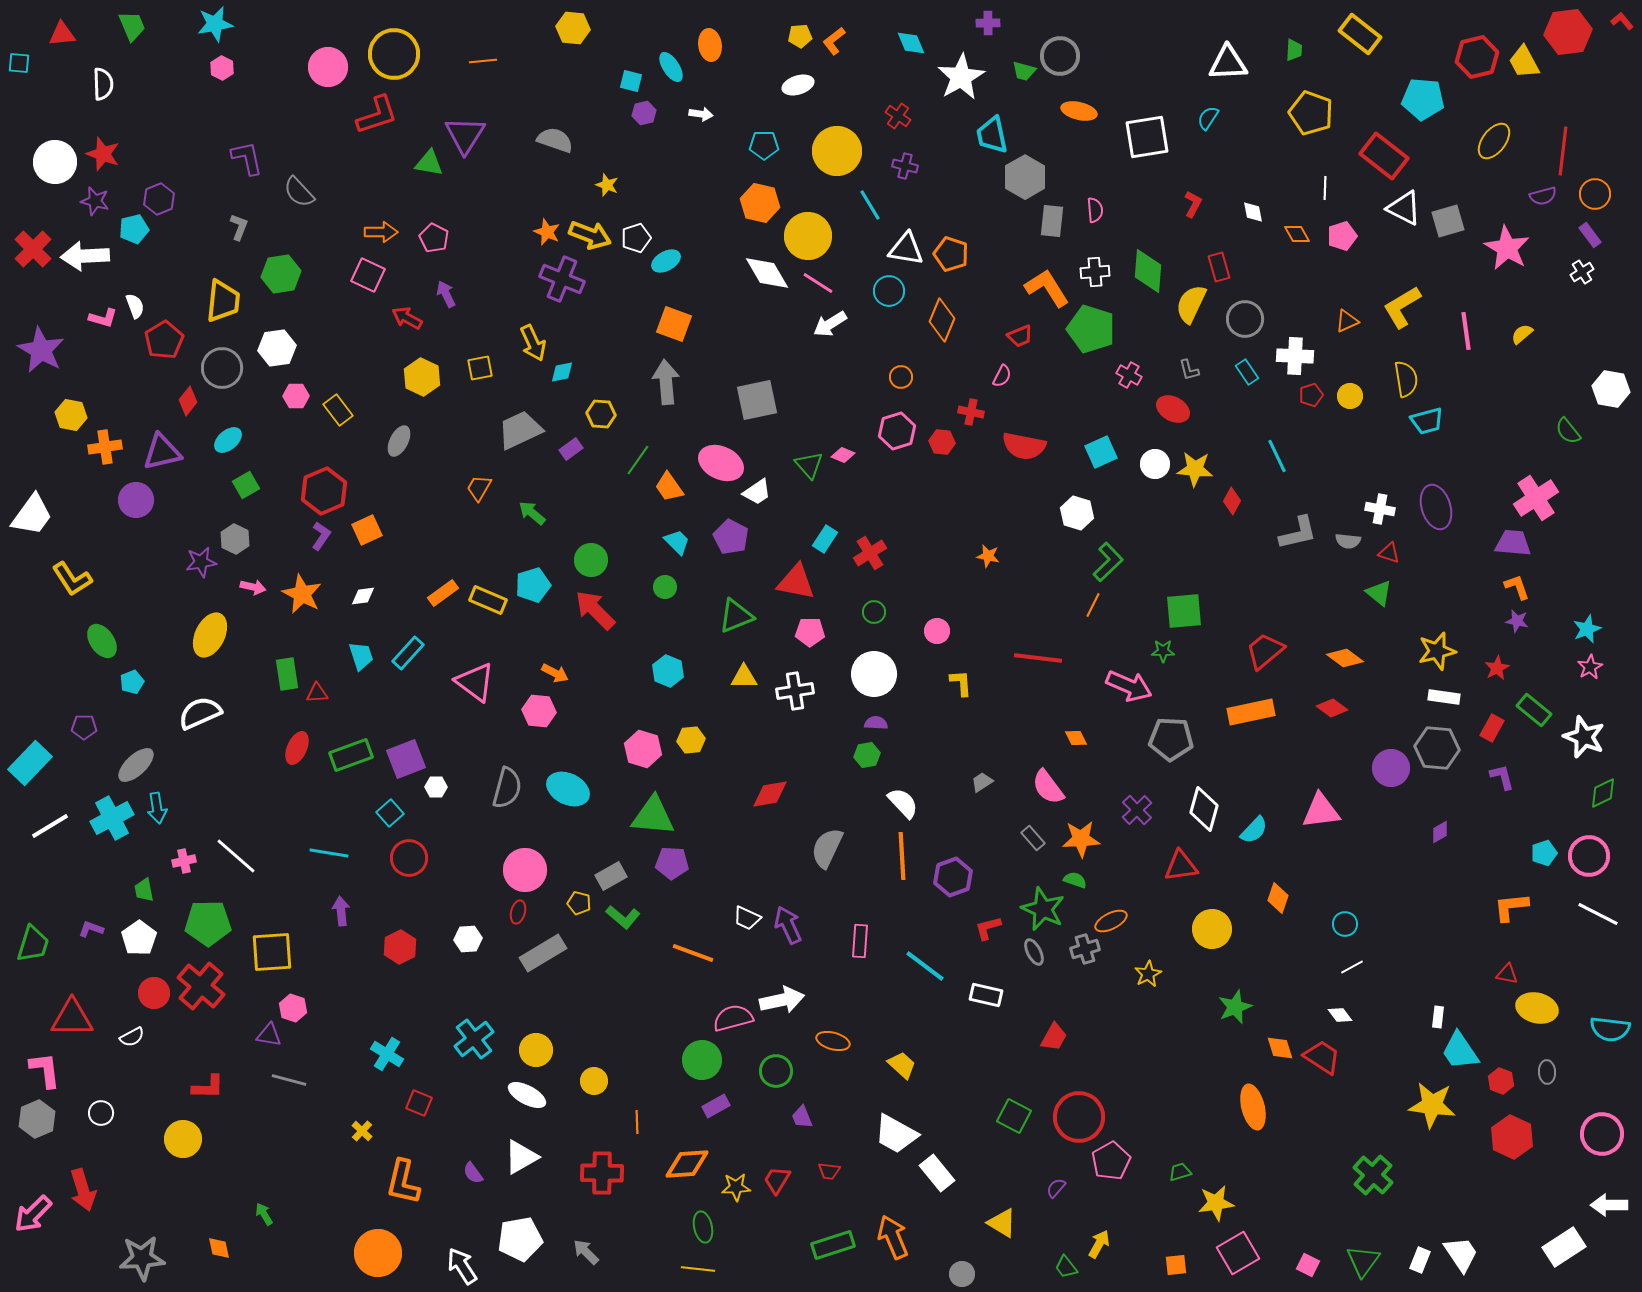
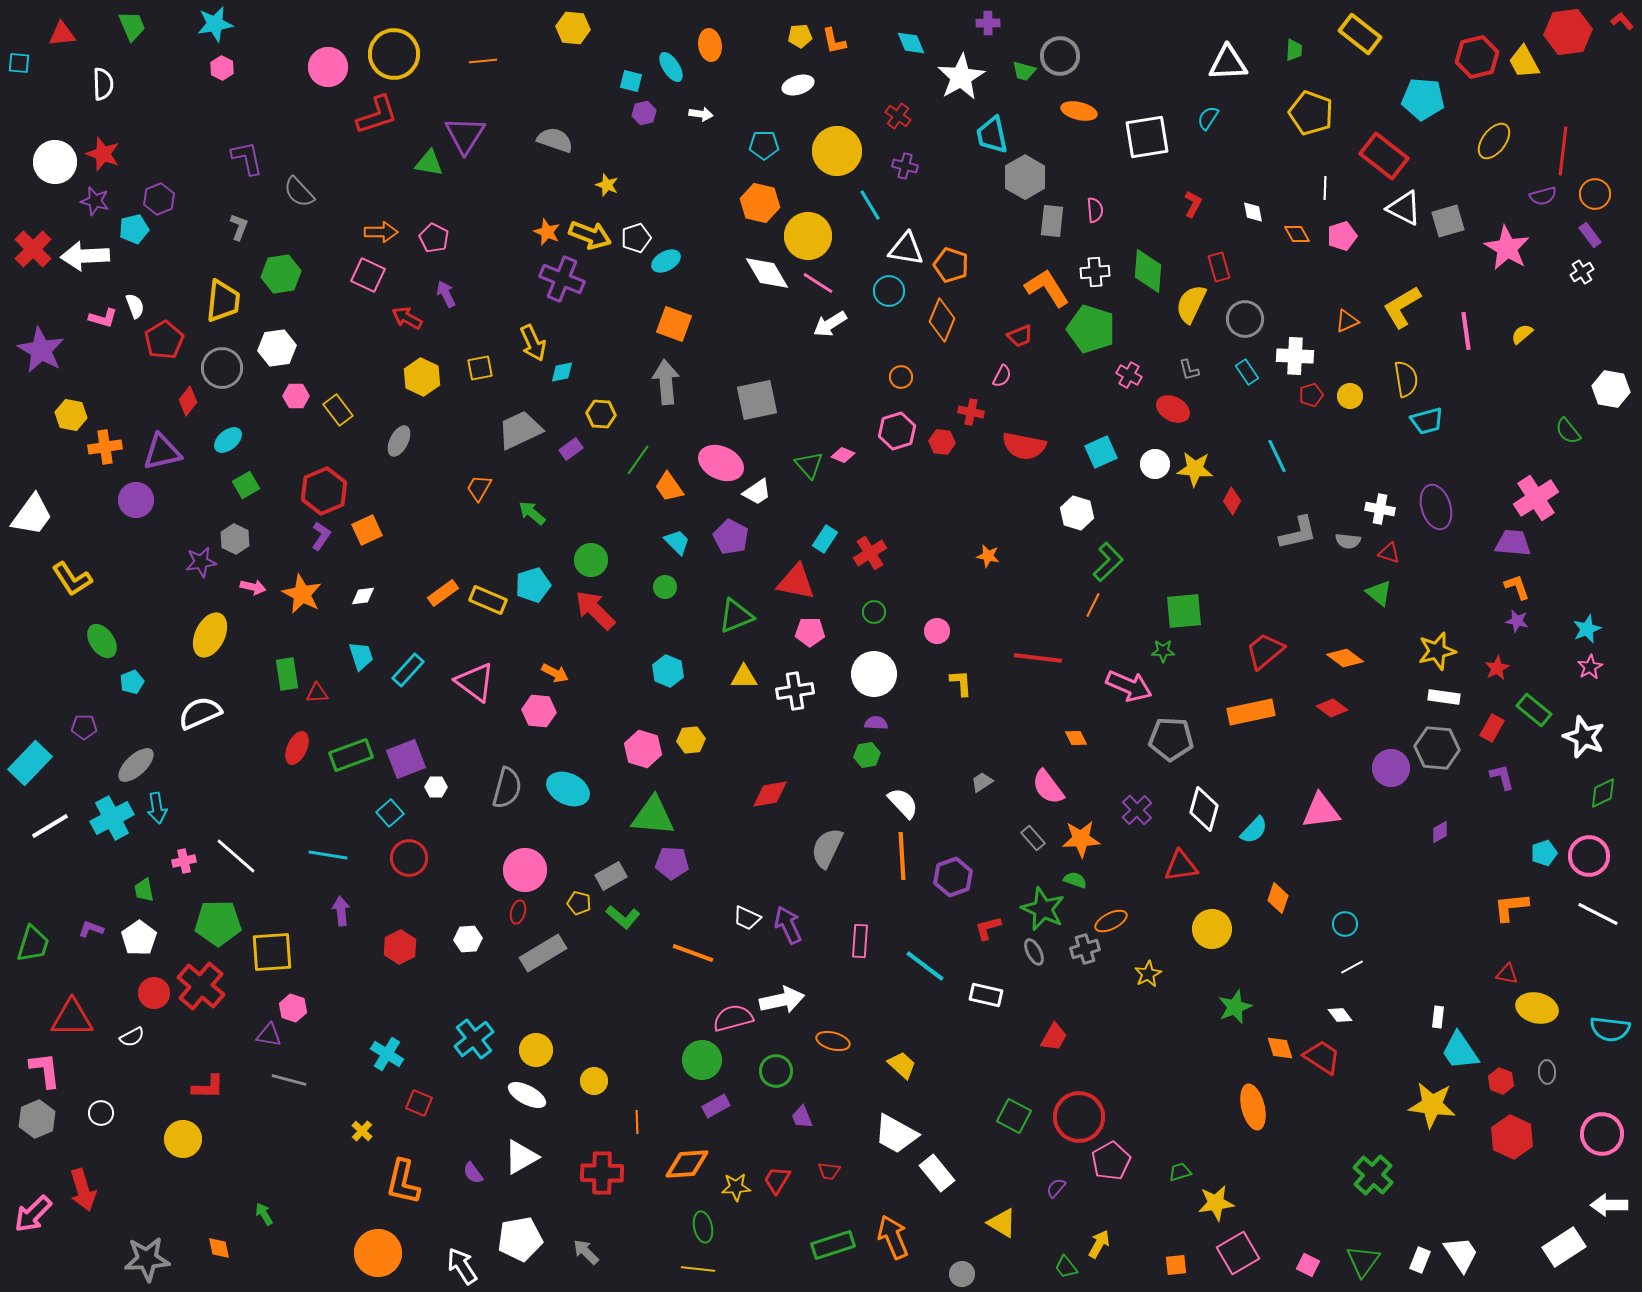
orange L-shape at (834, 41): rotated 64 degrees counterclockwise
orange pentagon at (951, 254): moved 11 px down
cyan rectangle at (408, 653): moved 17 px down
cyan line at (329, 853): moved 1 px left, 2 px down
green pentagon at (208, 923): moved 10 px right
gray star at (142, 1258): moved 5 px right, 1 px down
